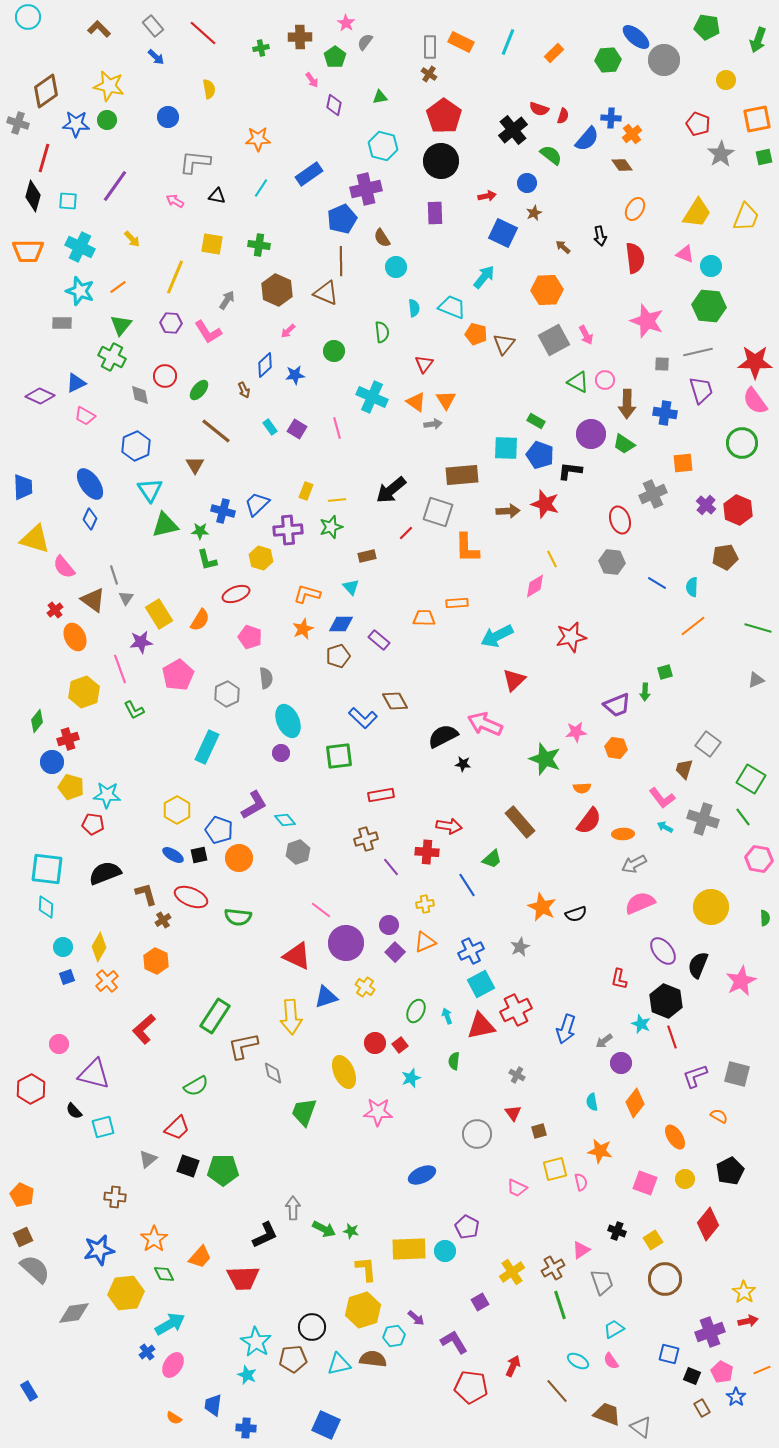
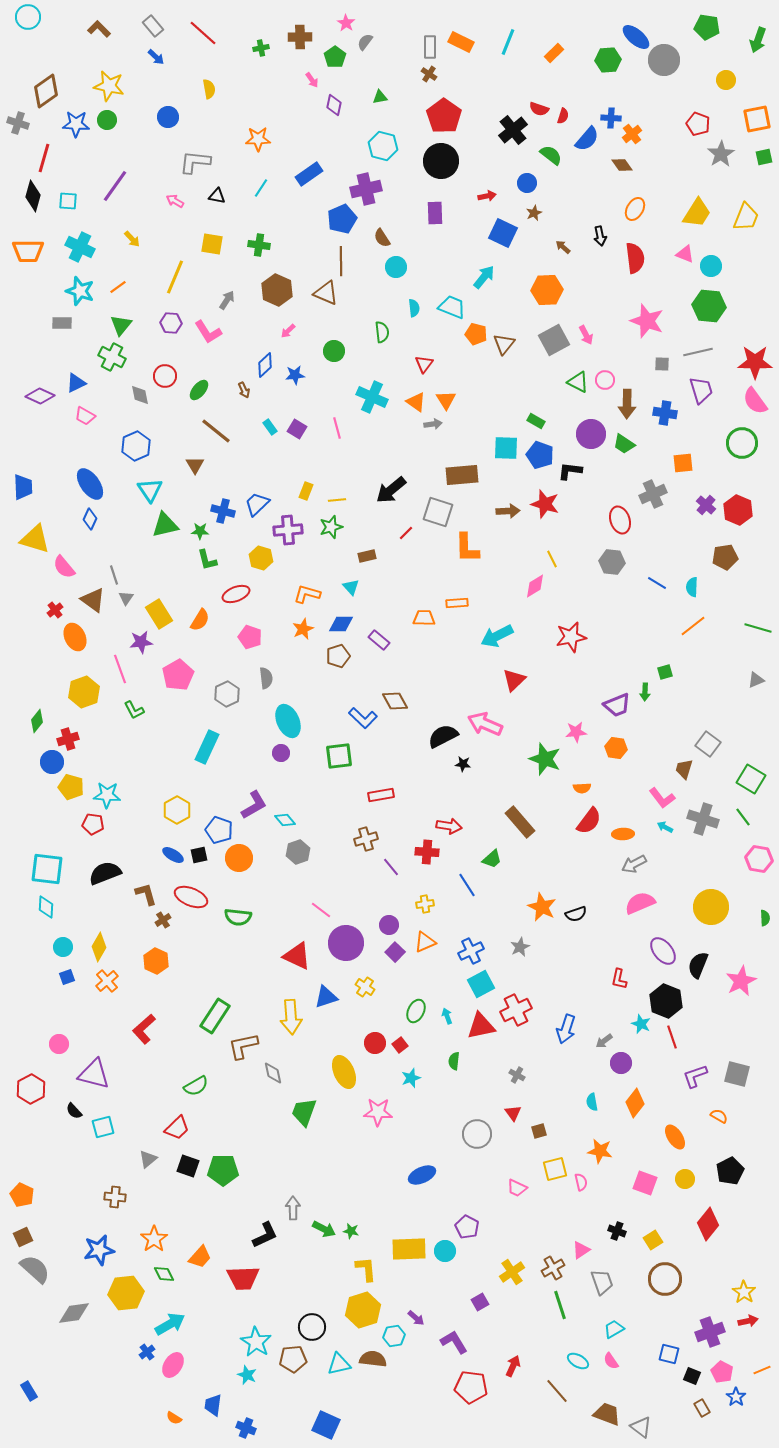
blue cross at (246, 1428): rotated 18 degrees clockwise
